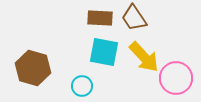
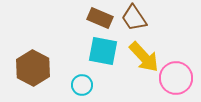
brown rectangle: rotated 20 degrees clockwise
cyan square: moved 1 px left, 1 px up
brown hexagon: rotated 12 degrees clockwise
cyan circle: moved 1 px up
